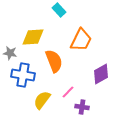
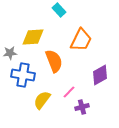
gray star: rotated 16 degrees counterclockwise
purple diamond: moved 1 px left, 1 px down
pink line: moved 1 px right
purple cross: rotated 24 degrees counterclockwise
